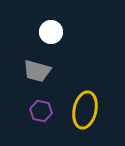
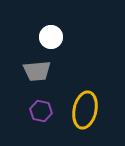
white circle: moved 5 px down
gray trapezoid: rotated 20 degrees counterclockwise
